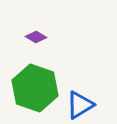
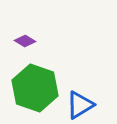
purple diamond: moved 11 px left, 4 px down
